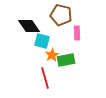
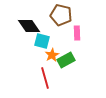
green rectangle: rotated 18 degrees counterclockwise
